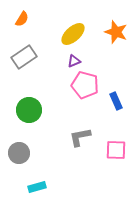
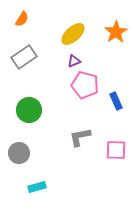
orange star: rotated 20 degrees clockwise
